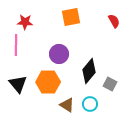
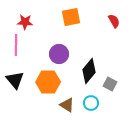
black triangle: moved 3 px left, 4 px up
cyan circle: moved 1 px right, 1 px up
